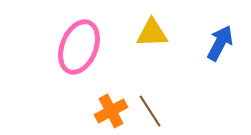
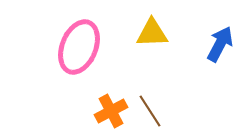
blue arrow: moved 1 px down
